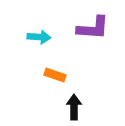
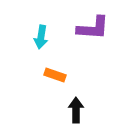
cyan arrow: moved 2 px right; rotated 95 degrees clockwise
black arrow: moved 2 px right, 3 px down
